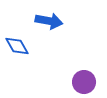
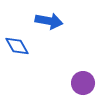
purple circle: moved 1 px left, 1 px down
